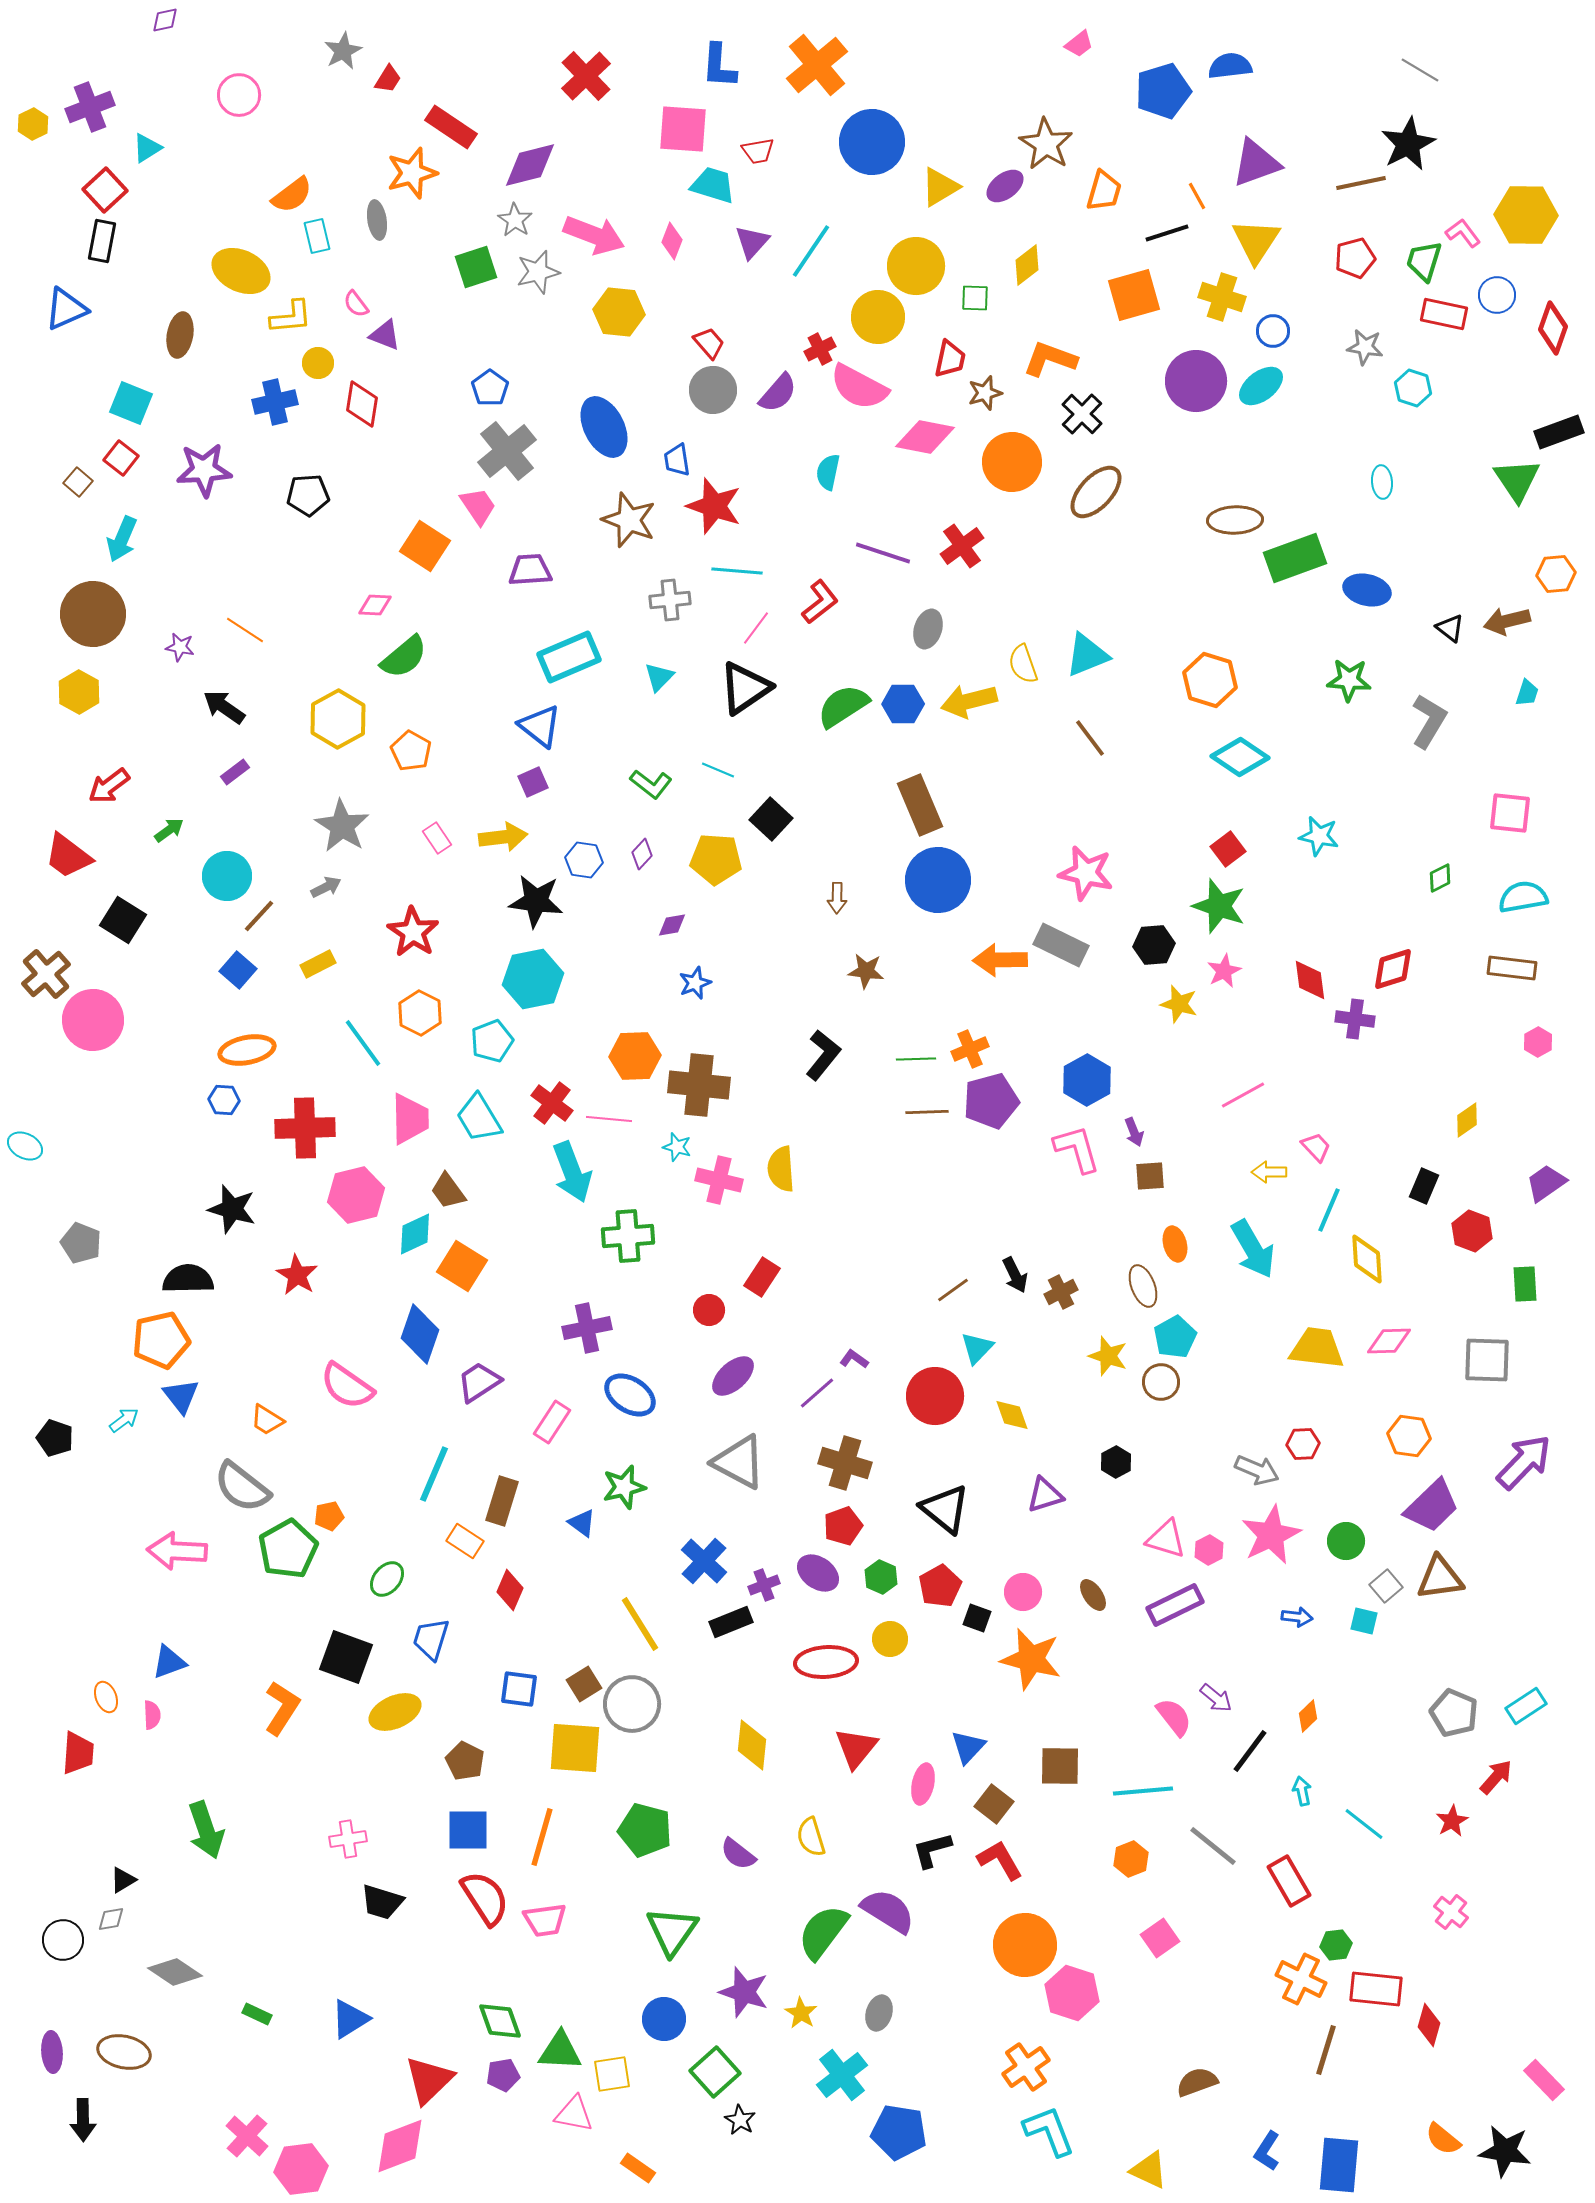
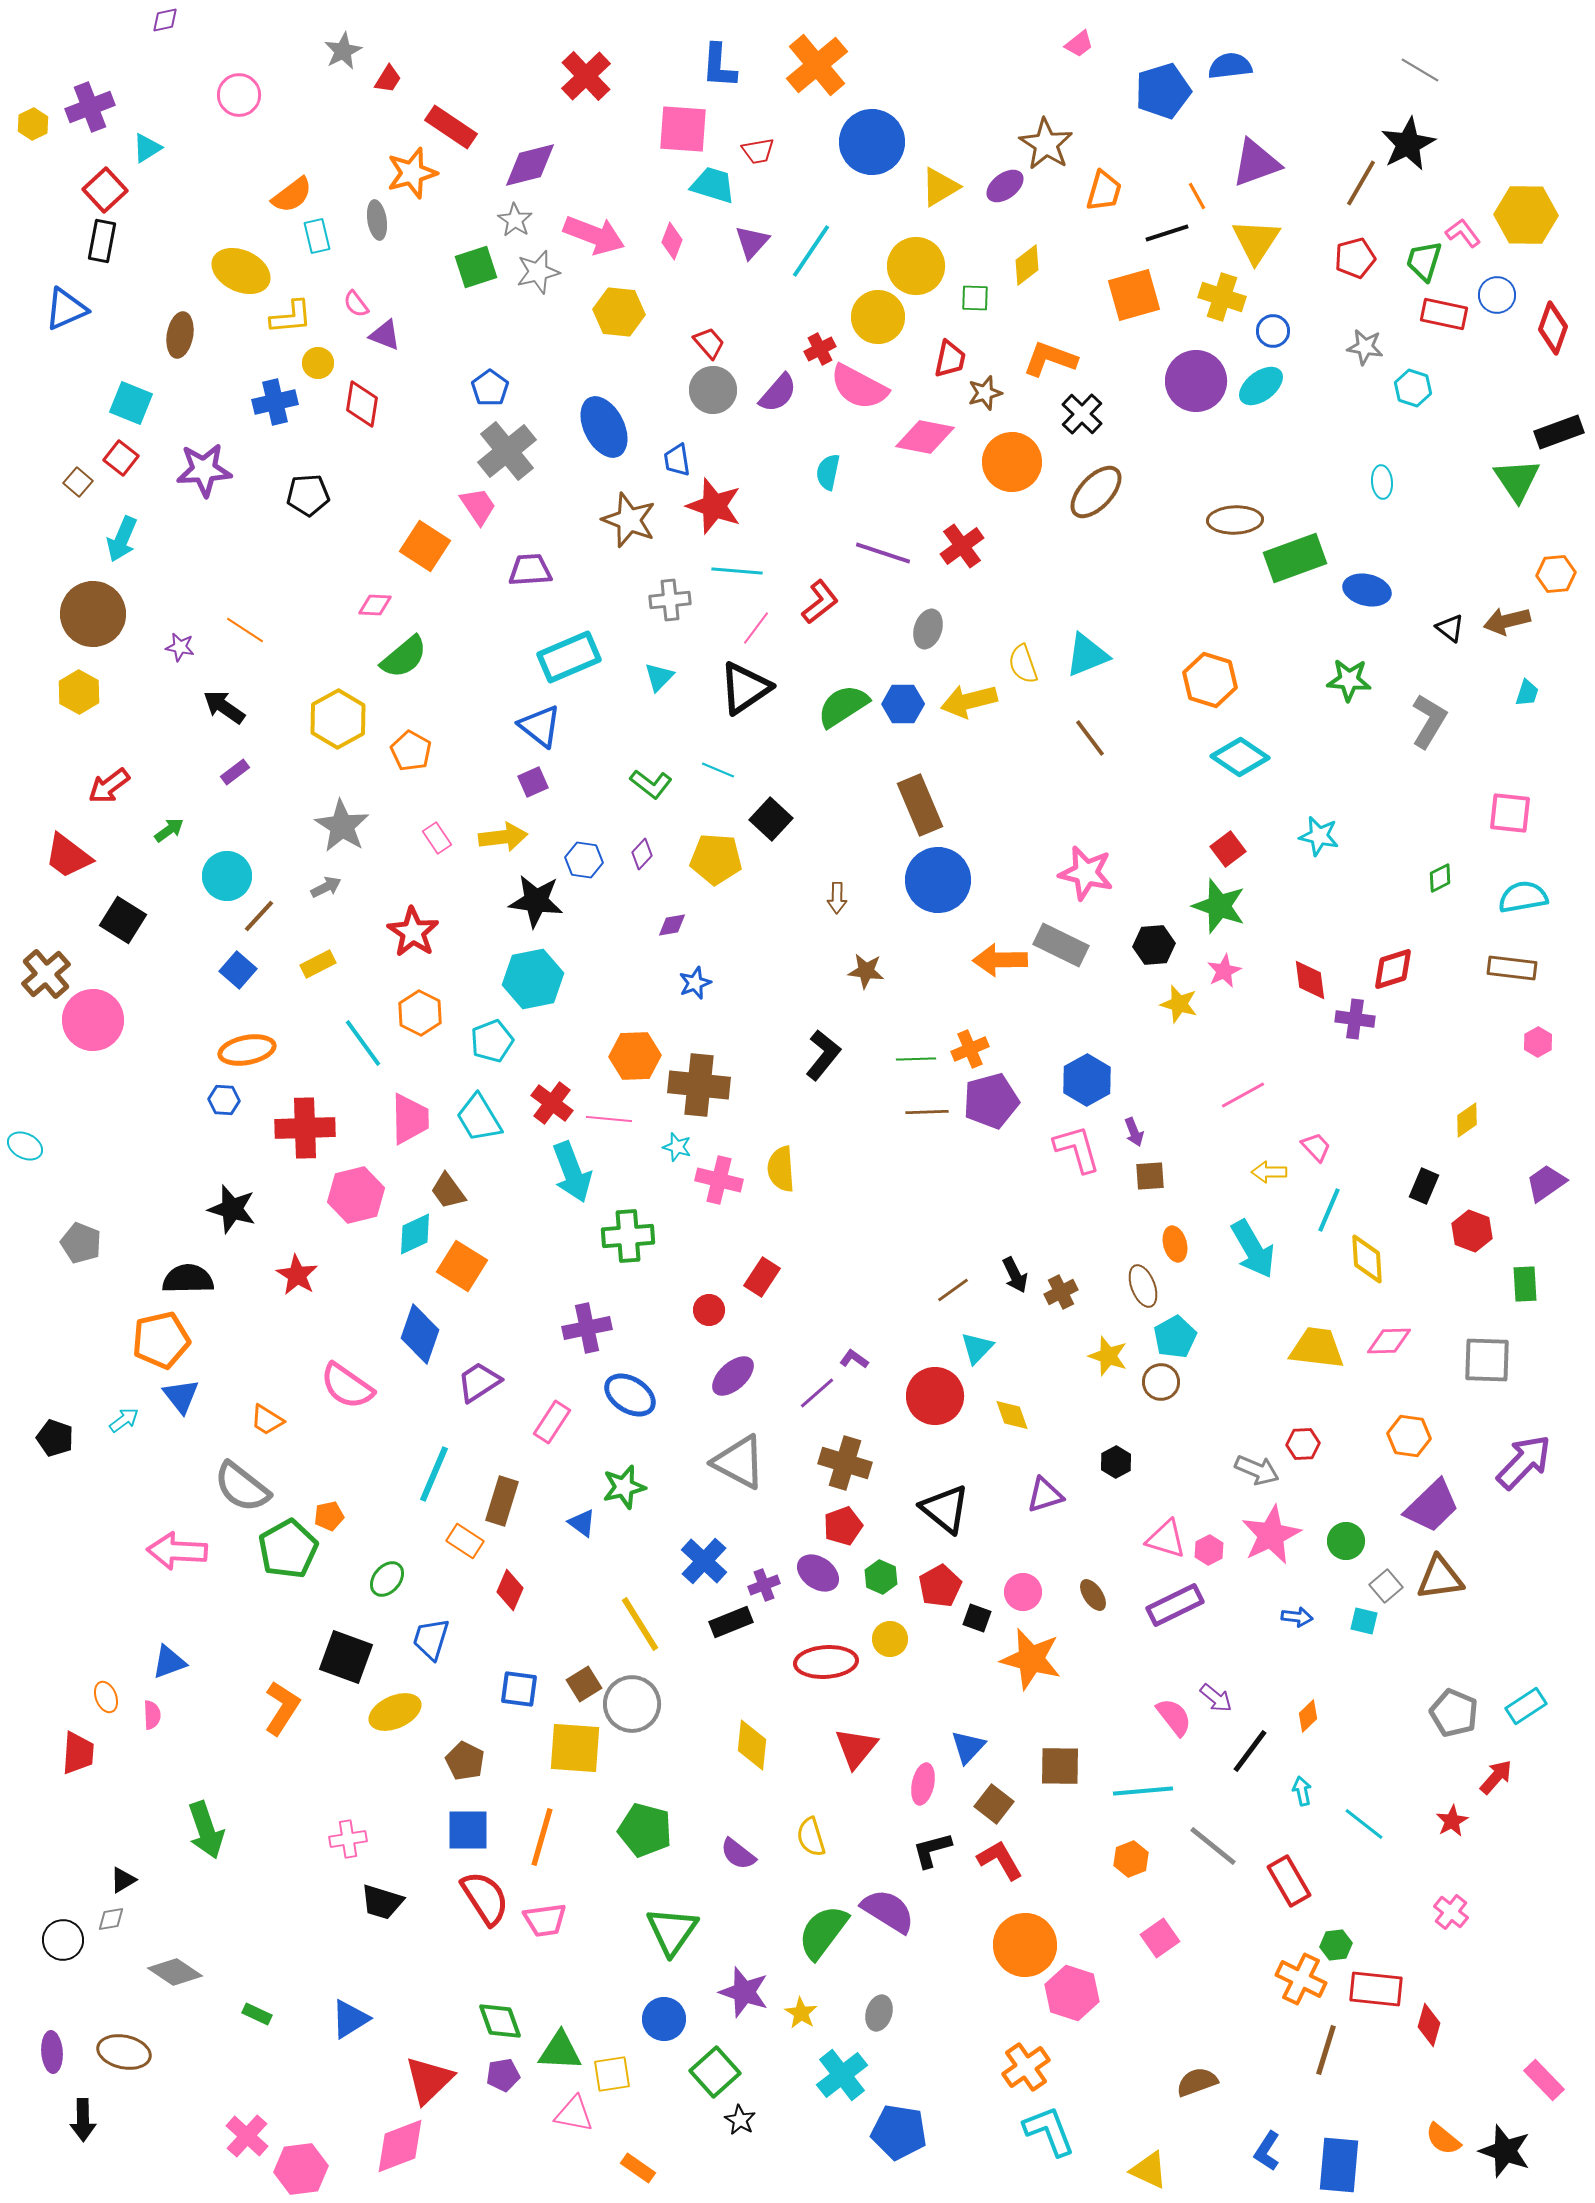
brown line at (1361, 183): rotated 48 degrees counterclockwise
black star at (1505, 2151): rotated 10 degrees clockwise
